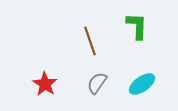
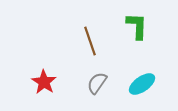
red star: moved 1 px left, 2 px up
